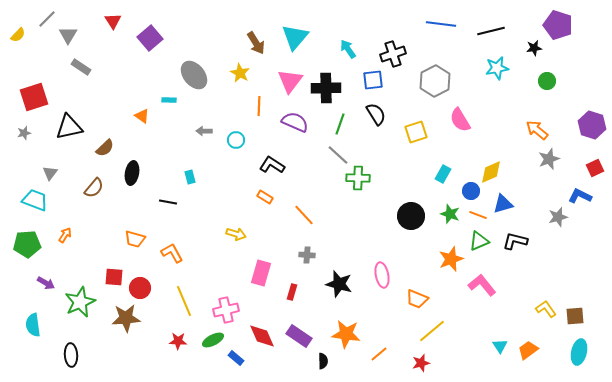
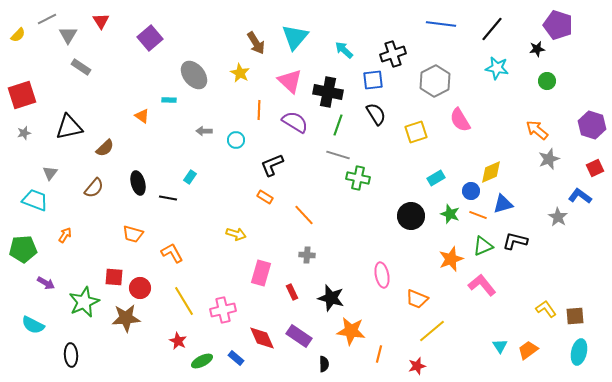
gray line at (47, 19): rotated 18 degrees clockwise
red triangle at (113, 21): moved 12 px left
black line at (491, 31): moved 1 px right, 2 px up; rotated 36 degrees counterclockwise
black star at (534, 48): moved 3 px right, 1 px down
cyan arrow at (348, 49): moved 4 px left, 1 px down; rotated 12 degrees counterclockwise
cyan star at (497, 68): rotated 20 degrees clockwise
pink triangle at (290, 81): rotated 24 degrees counterclockwise
black cross at (326, 88): moved 2 px right, 4 px down; rotated 12 degrees clockwise
red square at (34, 97): moved 12 px left, 2 px up
orange line at (259, 106): moved 4 px down
purple semicircle at (295, 122): rotated 8 degrees clockwise
green line at (340, 124): moved 2 px left, 1 px down
gray line at (338, 155): rotated 25 degrees counterclockwise
black L-shape at (272, 165): rotated 55 degrees counterclockwise
black ellipse at (132, 173): moved 6 px right, 10 px down; rotated 25 degrees counterclockwise
cyan rectangle at (443, 174): moved 7 px left, 4 px down; rotated 30 degrees clockwise
cyan rectangle at (190, 177): rotated 48 degrees clockwise
green cross at (358, 178): rotated 10 degrees clockwise
blue L-shape at (580, 196): rotated 10 degrees clockwise
black line at (168, 202): moved 4 px up
gray star at (558, 217): rotated 24 degrees counterclockwise
orange trapezoid at (135, 239): moved 2 px left, 5 px up
green triangle at (479, 241): moved 4 px right, 5 px down
green pentagon at (27, 244): moved 4 px left, 5 px down
black star at (339, 284): moved 8 px left, 14 px down
red rectangle at (292, 292): rotated 42 degrees counterclockwise
yellow line at (184, 301): rotated 8 degrees counterclockwise
green star at (80, 302): moved 4 px right
pink cross at (226, 310): moved 3 px left
cyan semicircle at (33, 325): rotated 55 degrees counterclockwise
orange star at (346, 334): moved 5 px right, 3 px up
red diamond at (262, 336): moved 2 px down
green ellipse at (213, 340): moved 11 px left, 21 px down
red star at (178, 341): rotated 24 degrees clockwise
orange line at (379, 354): rotated 36 degrees counterclockwise
black semicircle at (323, 361): moved 1 px right, 3 px down
red star at (421, 363): moved 4 px left, 3 px down
